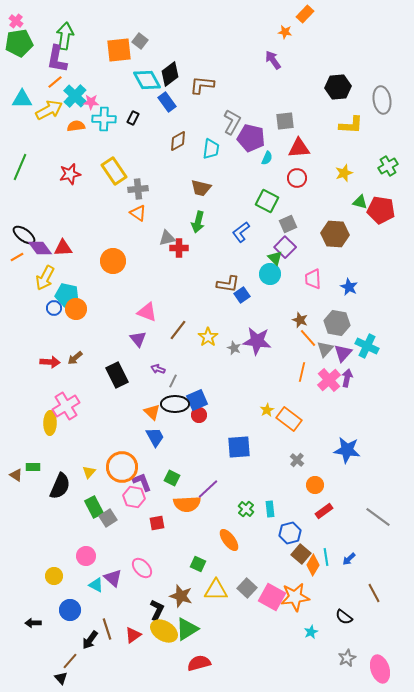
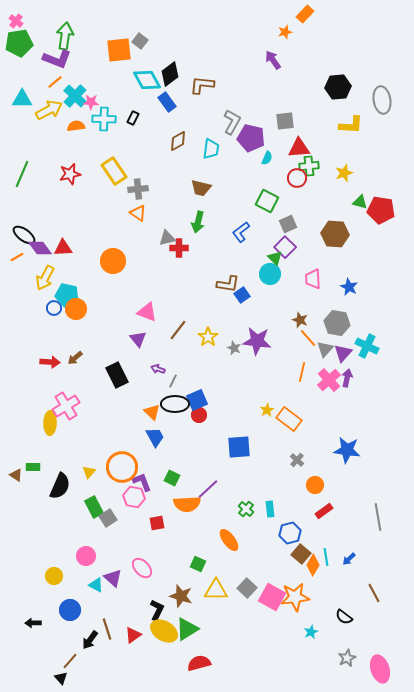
orange star at (285, 32): rotated 24 degrees counterclockwise
purple L-shape at (57, 59): rotated 80 degrees counterclockwise
green cross at (388, 166): moved 79 px left; rotated 24 degrees clockwise
green line at (20, 167): moved 2 px right, 7 px down
gray line at (378, 517): rotated 44 degrees clockwise
